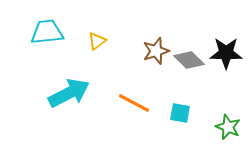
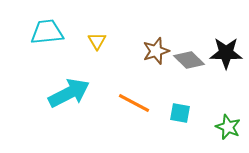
yellow triangle: rotated 24 degrees counterclockwise
